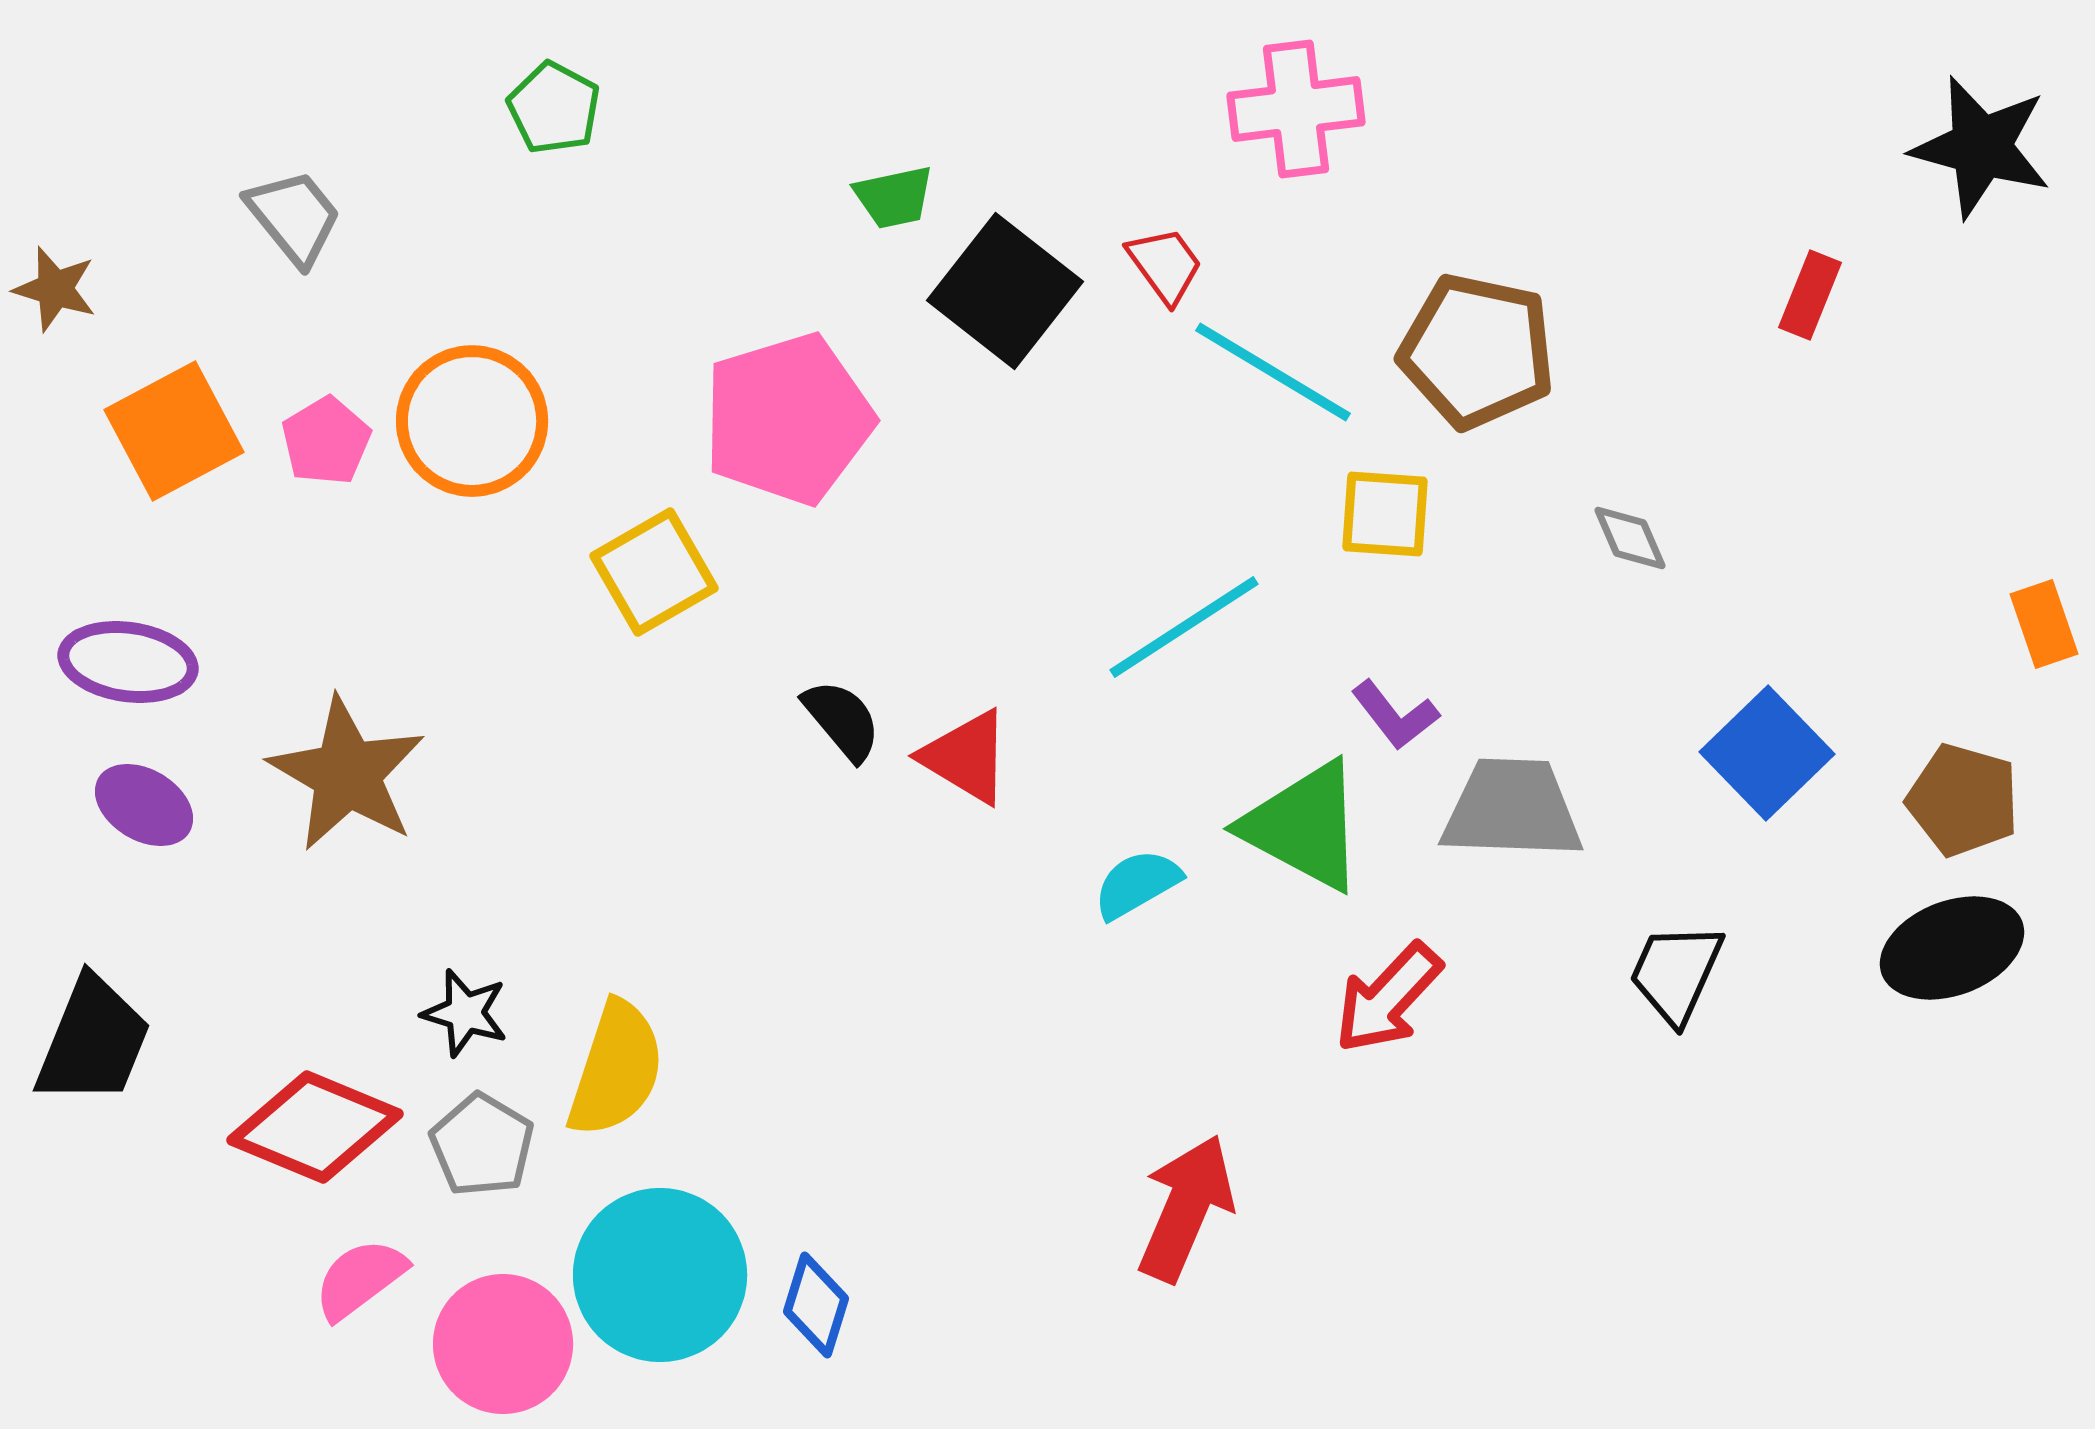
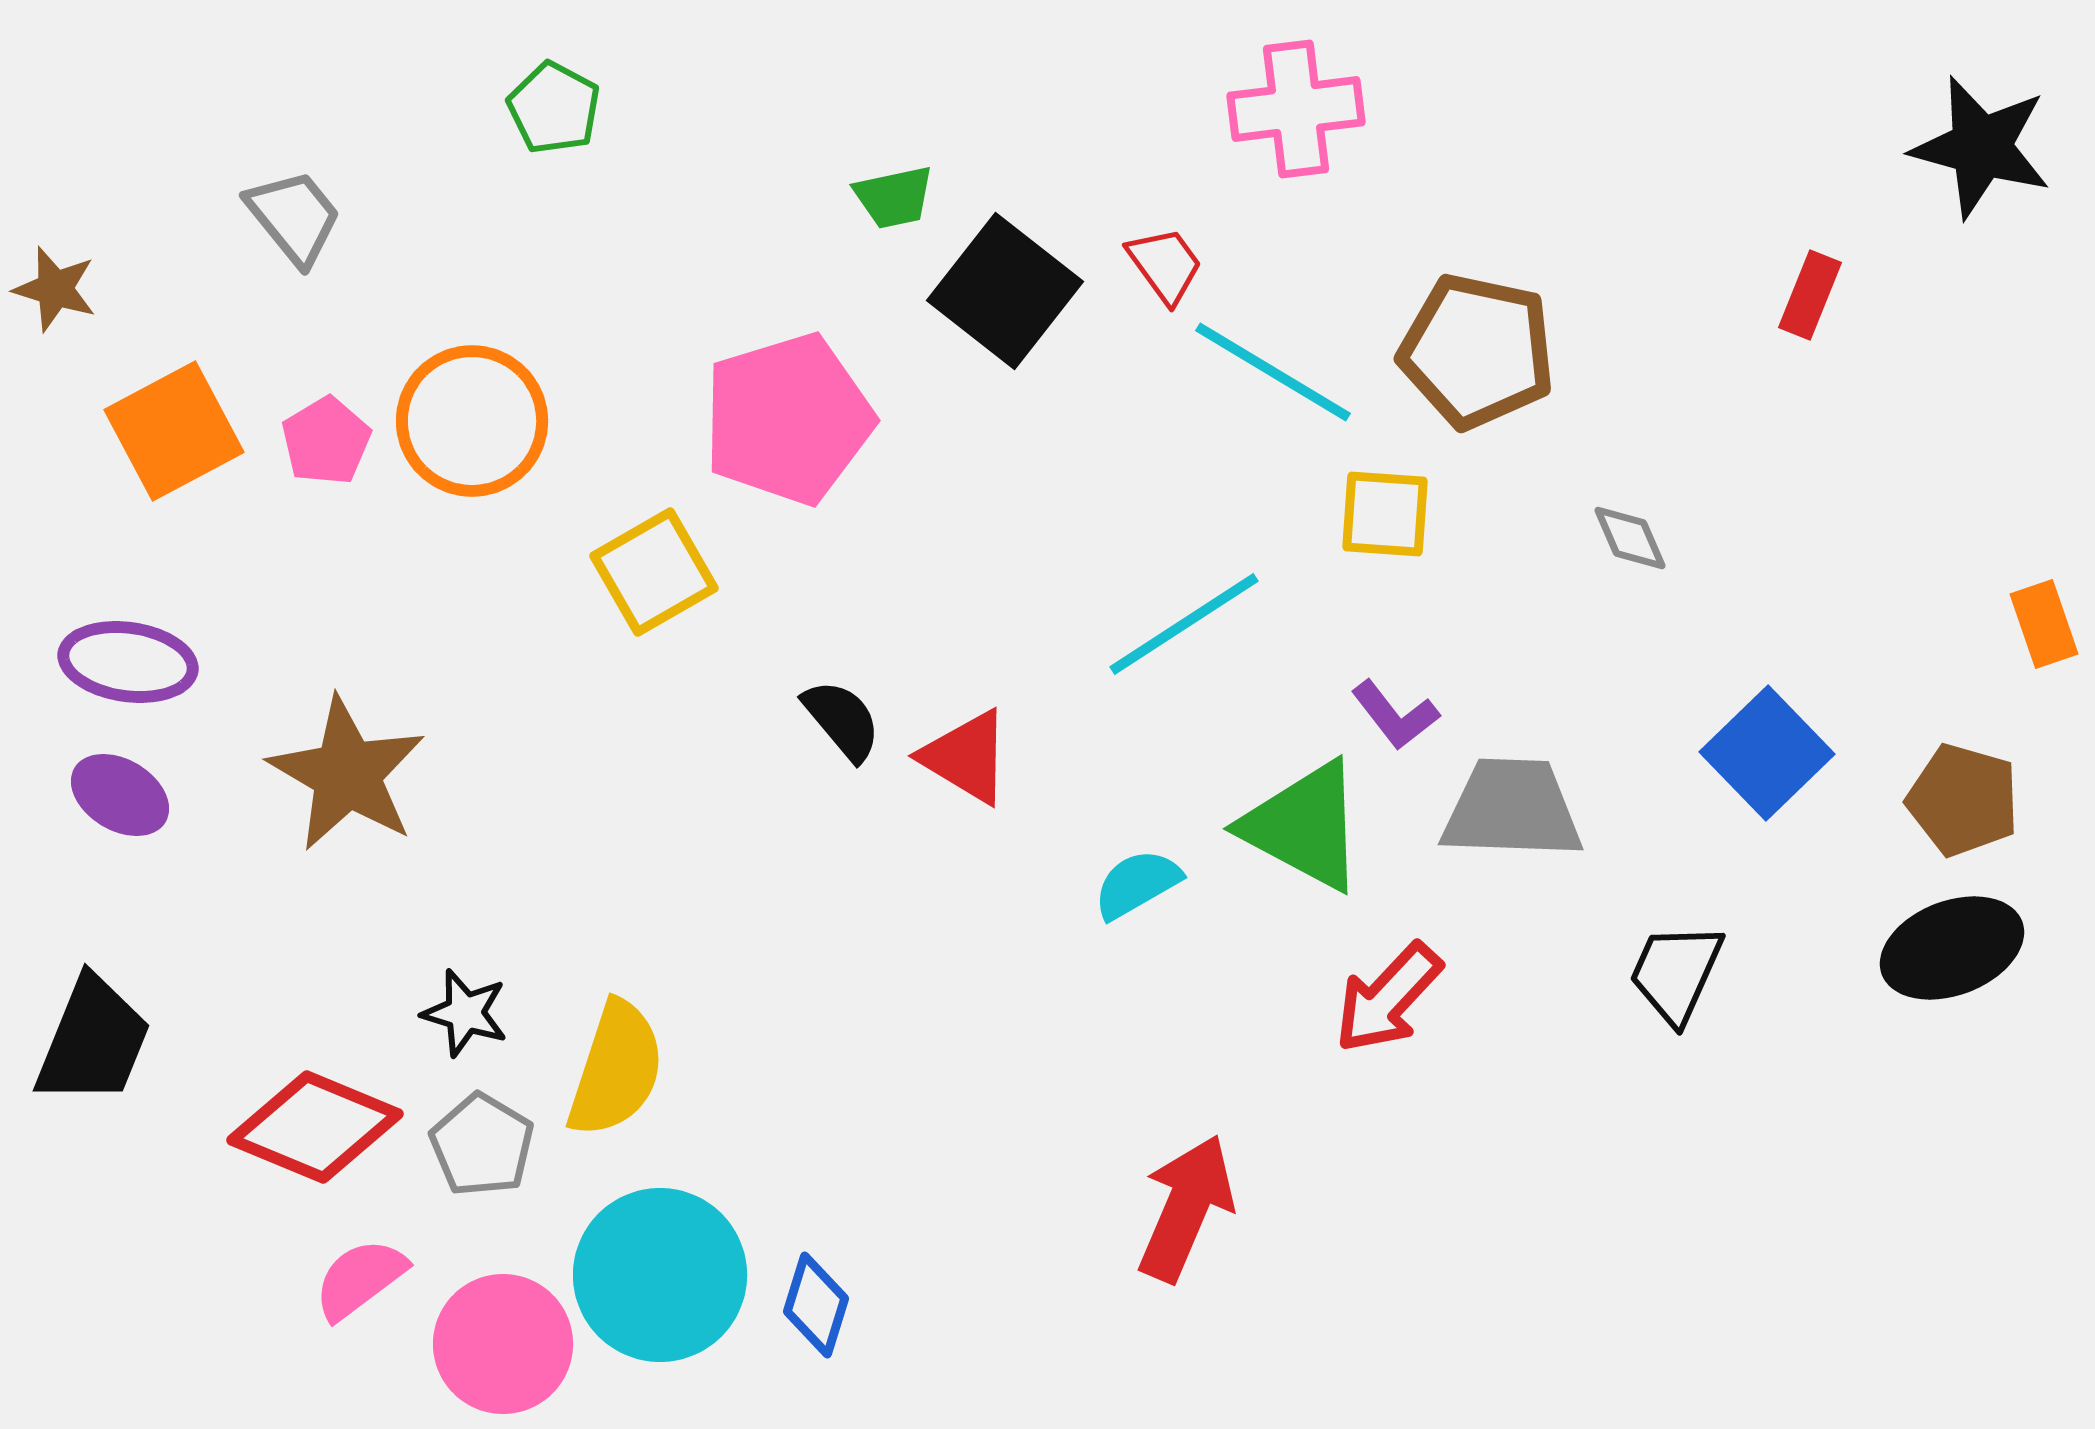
cyan line at (1184, 627): moved 3 px up
purple ellipse at (144, 805): moved 24 px left, 10 px up
